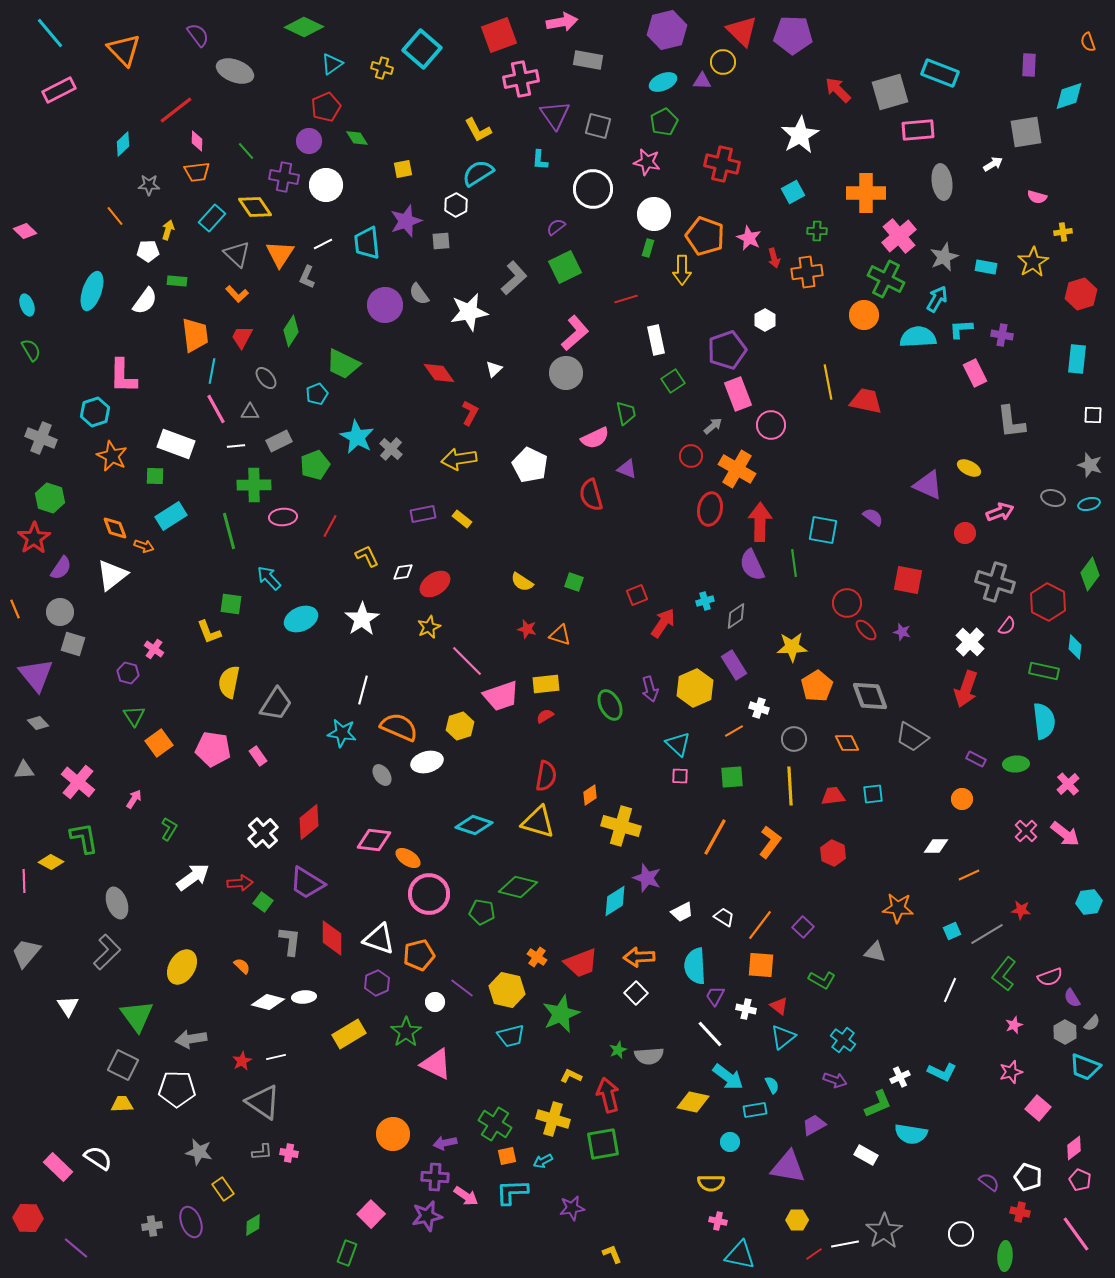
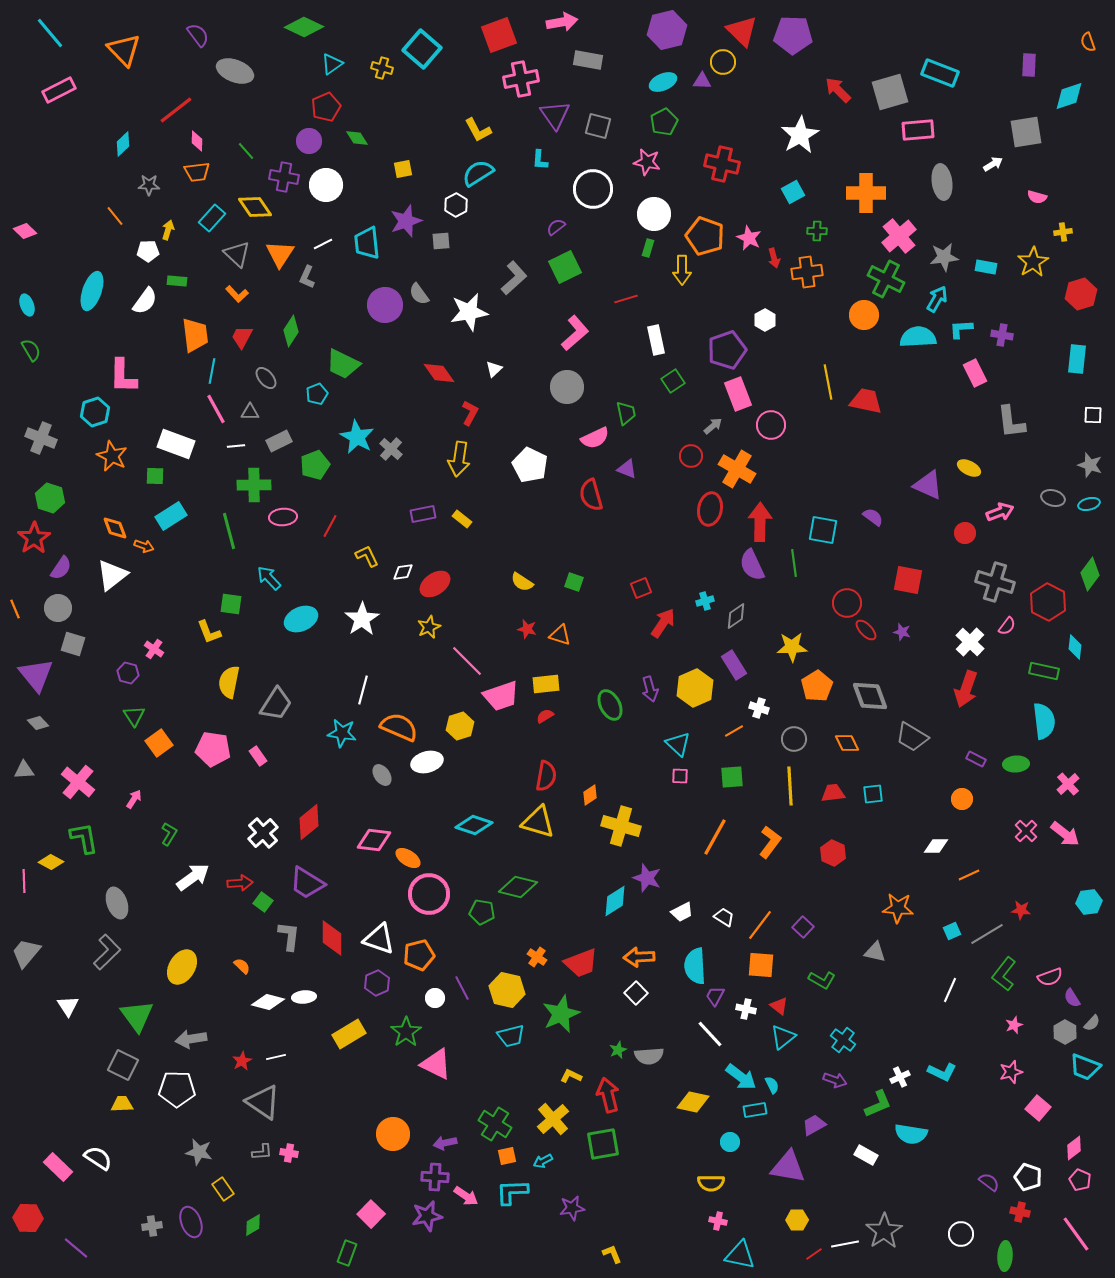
gray star at (944, 257): rotated 16 degrees clockwise
gray circle at (566, 373): moved 1 px right, 14 px down
yellow arrow at (459, 459): rotated 72 degrees counterclockwise
red square at (637, 595): moved 4 px right, 7 px up
gray circle at (60, 612): moved 2 px left, 4 px up
red trapezoid at (833, 796): moved 3 px up
green L-shape at (169, 829): moved 5 px down
gray L-shape at (290, 941): moved 1 px left, 5 px up
purple line at (462, 988): rotated 25 degrees clockwise
white circle at (435, 1002): moved 4 px up
cyan arrow at (728, 1077): moved 13 px right
yellow cross at (553, 1119): rotated 32 degrees clockwise
